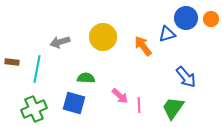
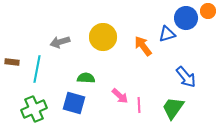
orange circle: moved 3 px left, 8 px up
